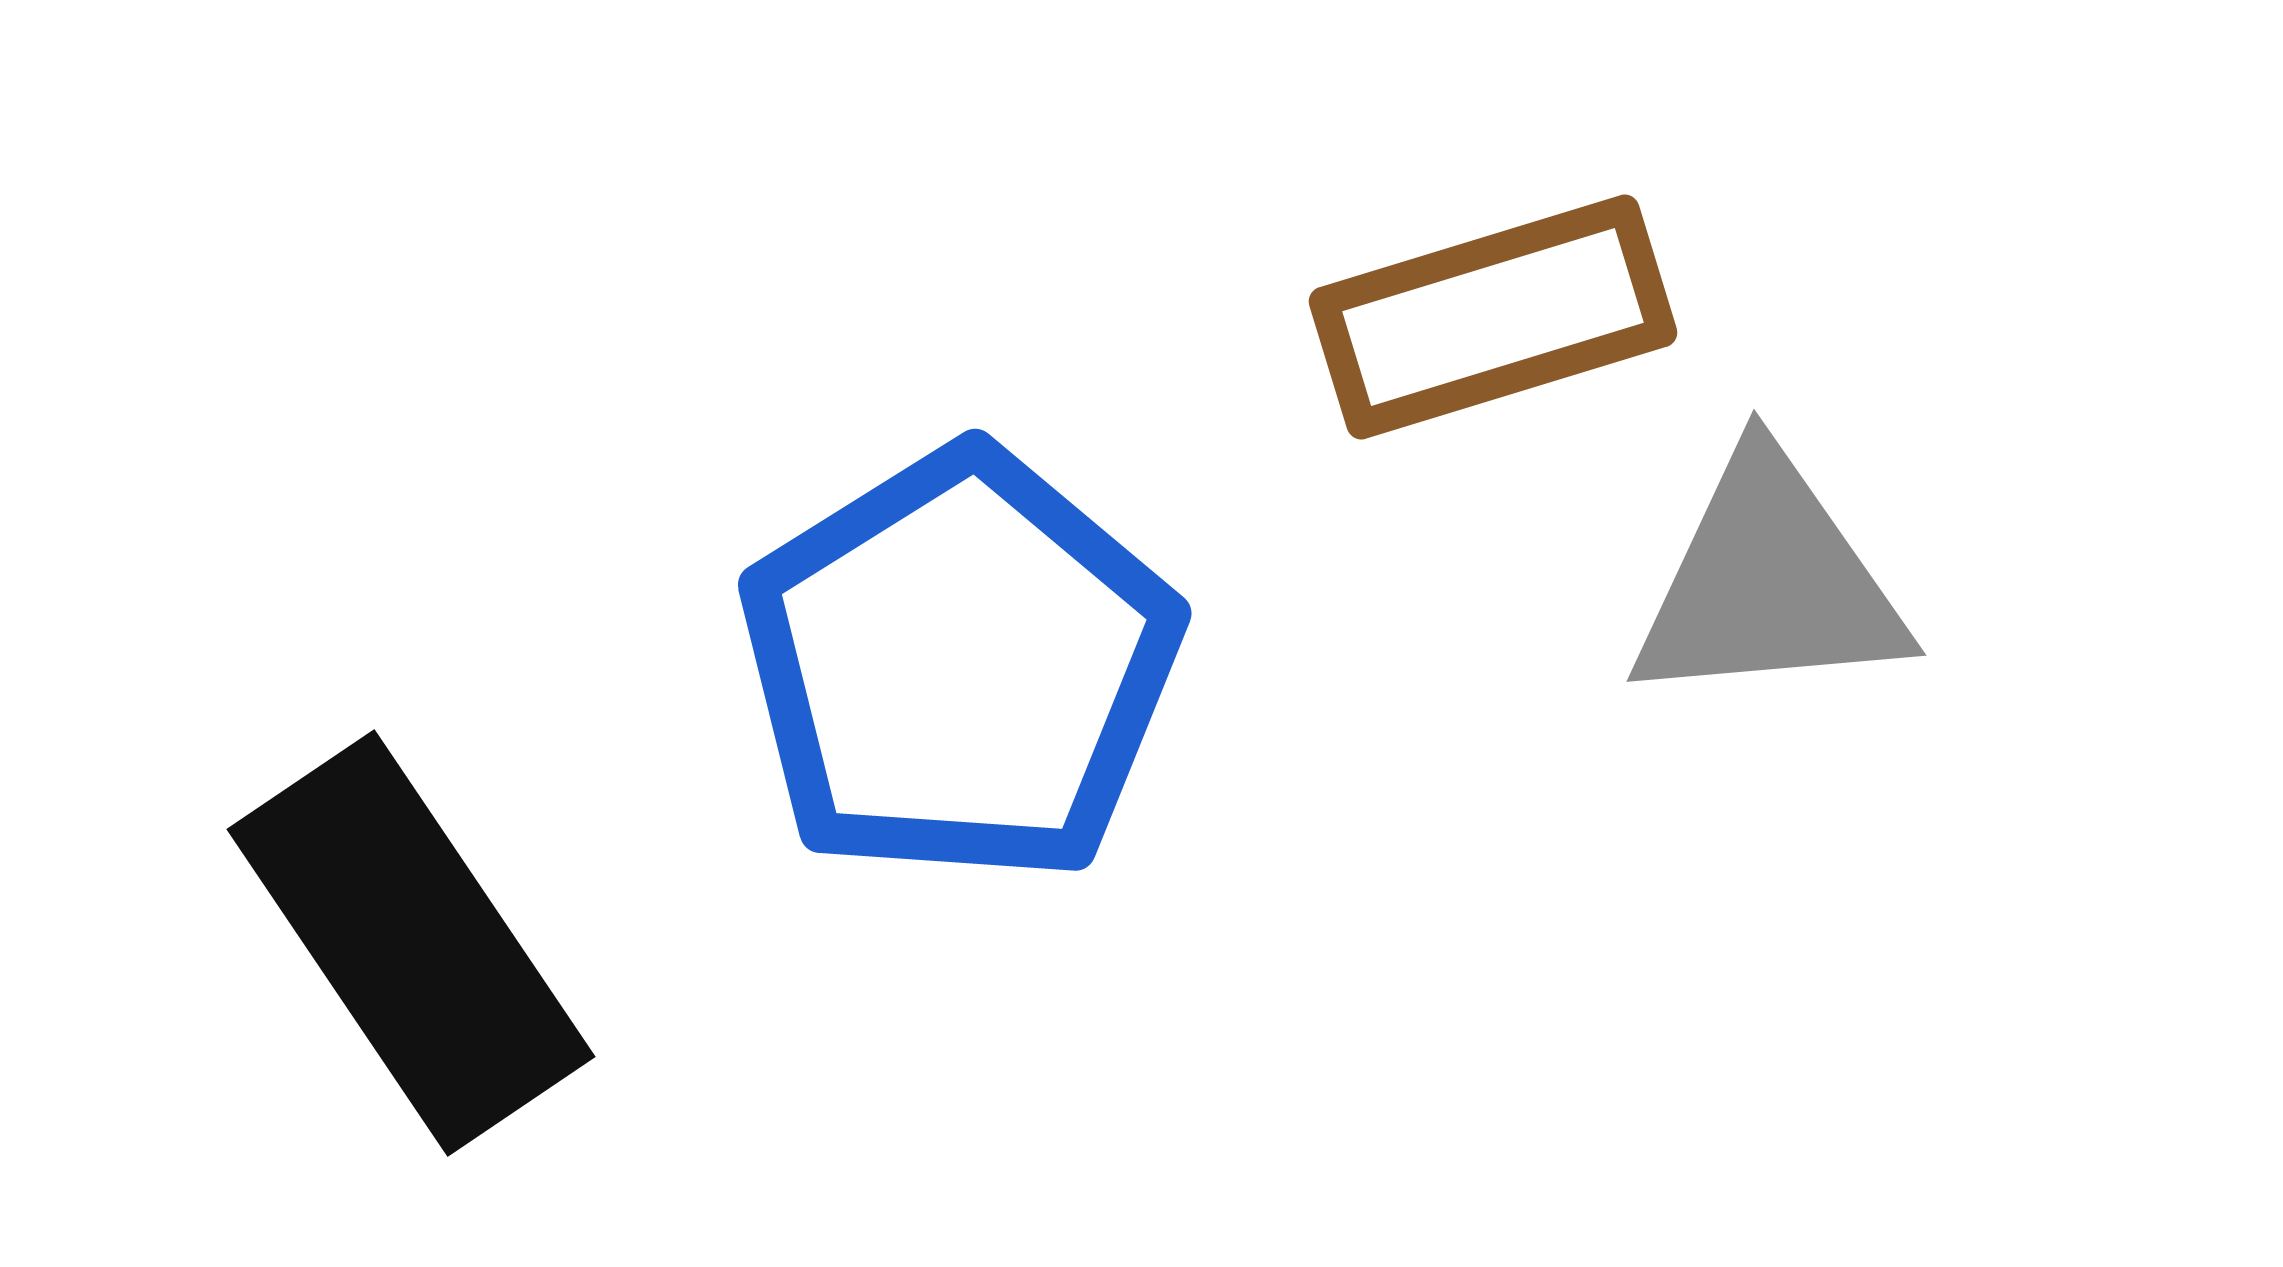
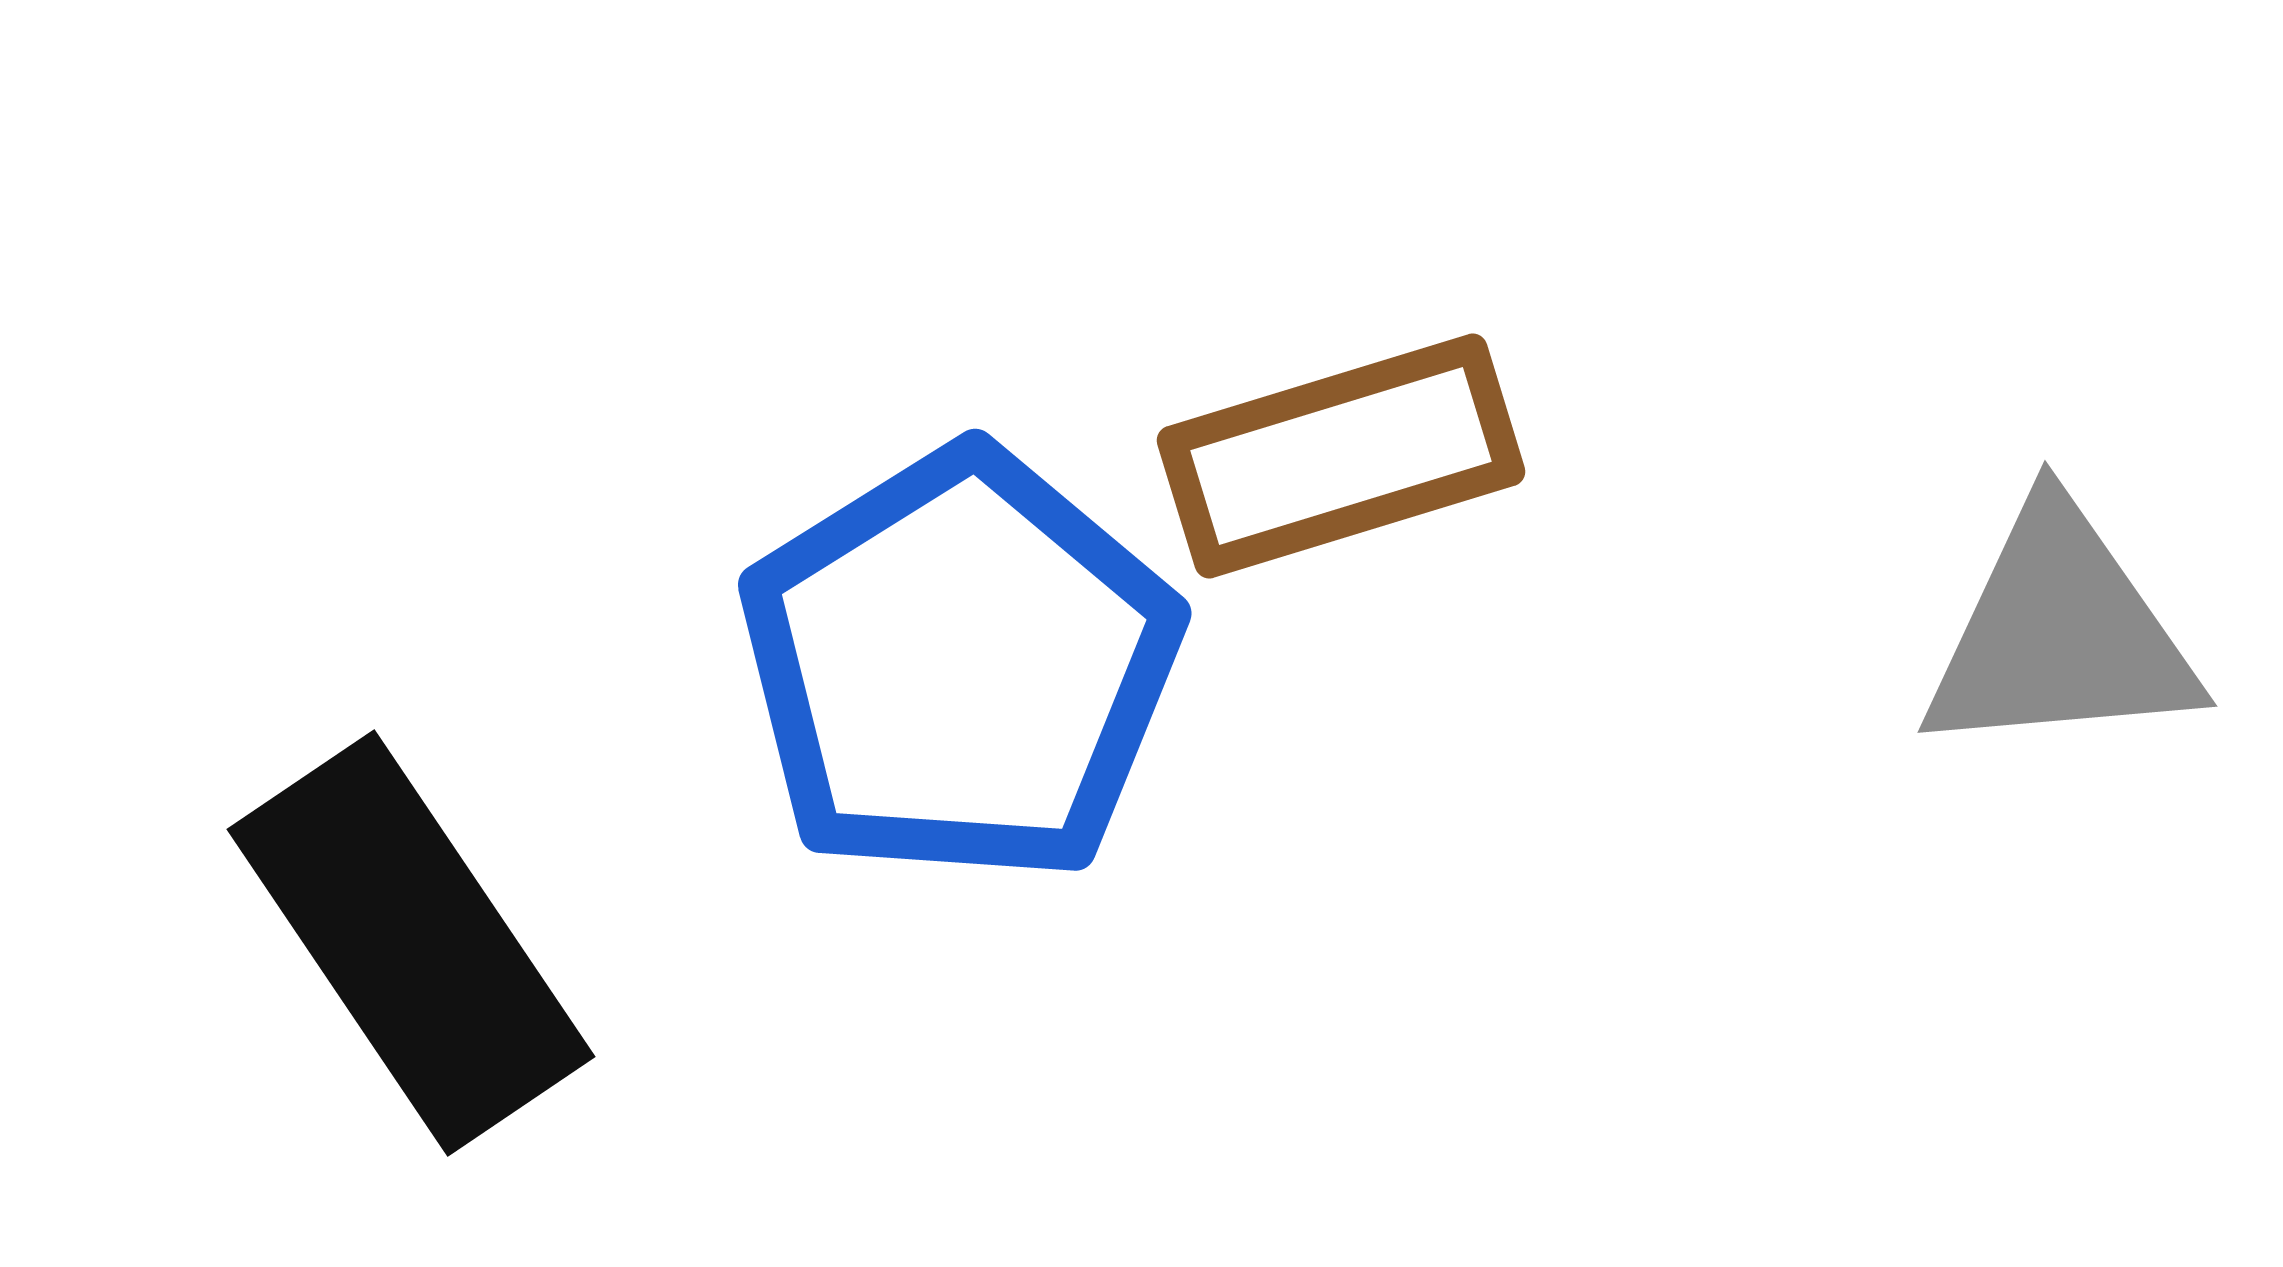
brown rectangle: moved 152 px left, 139 px down
gray triangle: moved 291 px right, 51 px down
